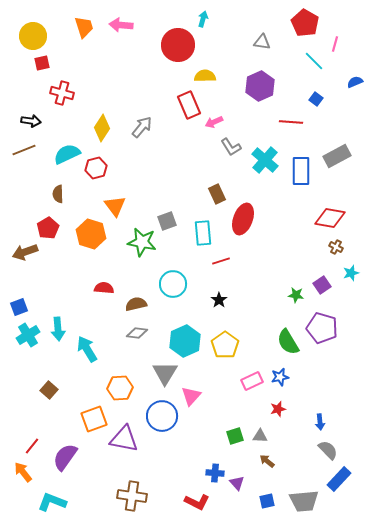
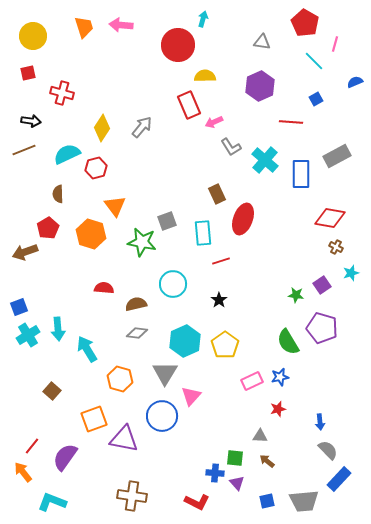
red square at (42, 63): moved 14 px left, 10 px down
blue square at (316, 99): rotated 24 degrees clockwise
blue rectangle at (301, 171): moved 3 px down
orange hexagon at (120, 388): moved 9 px up; rotated 20 degrees clockwise
brown square at (49, 390): moved 3 px right, 1 px down
green square at (235, 436): moved 22 px down; rotated 24 degrees clockwise
